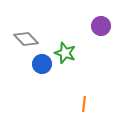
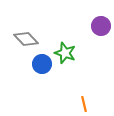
orange line: rotated 21 degrees counterclockwise
